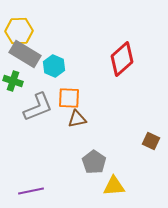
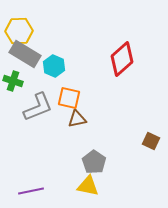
orange square: rotated 10 degrees clockwise
yellow triangle: moved 26 px left; rotated 15 degrees clockwise
